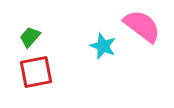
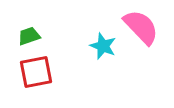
pink semicircle: moved 1 px left, 1 px down; rotated 9 degrees clockwise
green trapezoid: moved 1 px left, 1 px up; rotated 30 degrees clockwise
